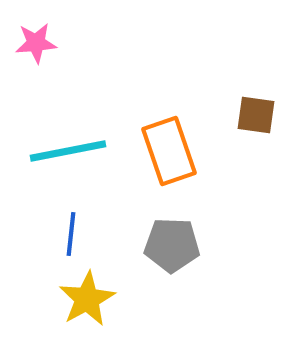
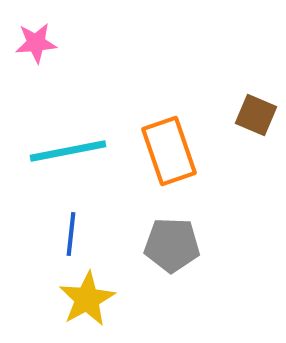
brown square: rotated 15 degrees clockwise
